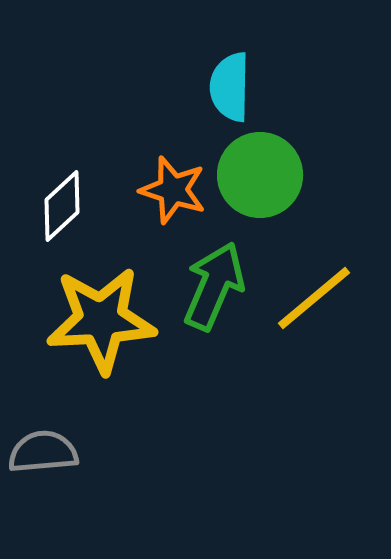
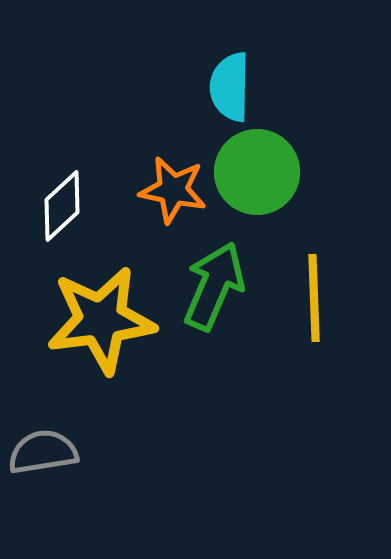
green circle: moved 3 px left, 3 px up
orange star: rotated 6 degrees counterclockwise
yellow line: rotated 52 degrees counterclockwise
yellow star: rotated 4 degrees counterclockwise
gray semicircle: rotated 4 degrees counterclockwise
